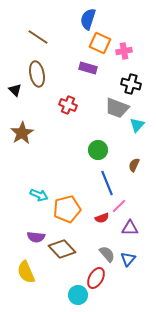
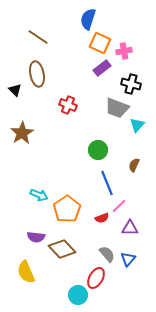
purple rectangle: moved 14 px right; rotated 54 degrees counterclockwise
orange pentagon: rotated 20 degrees counterclockwise
